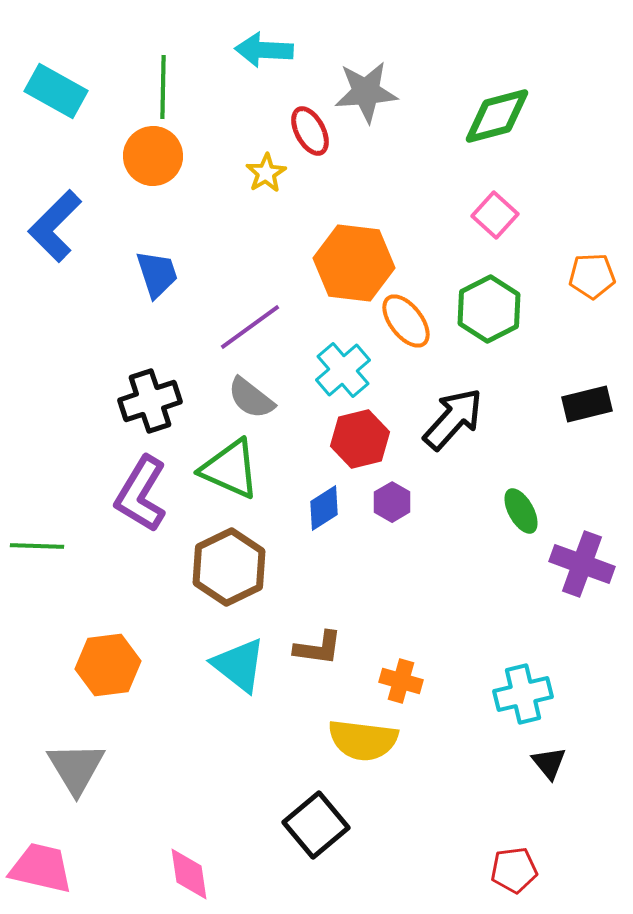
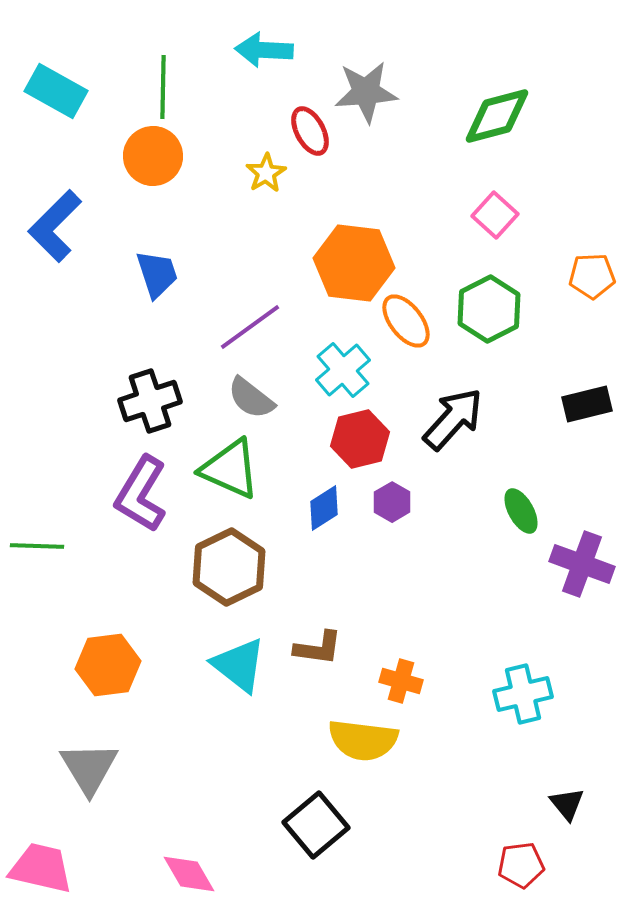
black triangle at (549, 763): moved 18 px right, 41 px down
gray triangle at (76, 768): moved 13 px right
red pentagon at (514, 870): moved 7 px right, 5 px up
pink diamond at (189, 874): rotated 22 degrees counterclockwise
